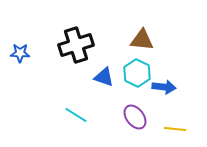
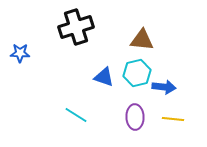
black cross: moved 18 px up
cyan hexagon: rotated 20 degrees clockwise
purple ellipse: rotated 35 degrees clockwise
yellow line: moved 2 px left, 10 px up
